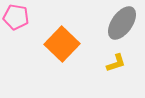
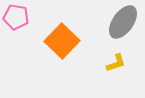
gray ellipse: moved 1 px right, 1 px up
orange square: moved 3 px up
